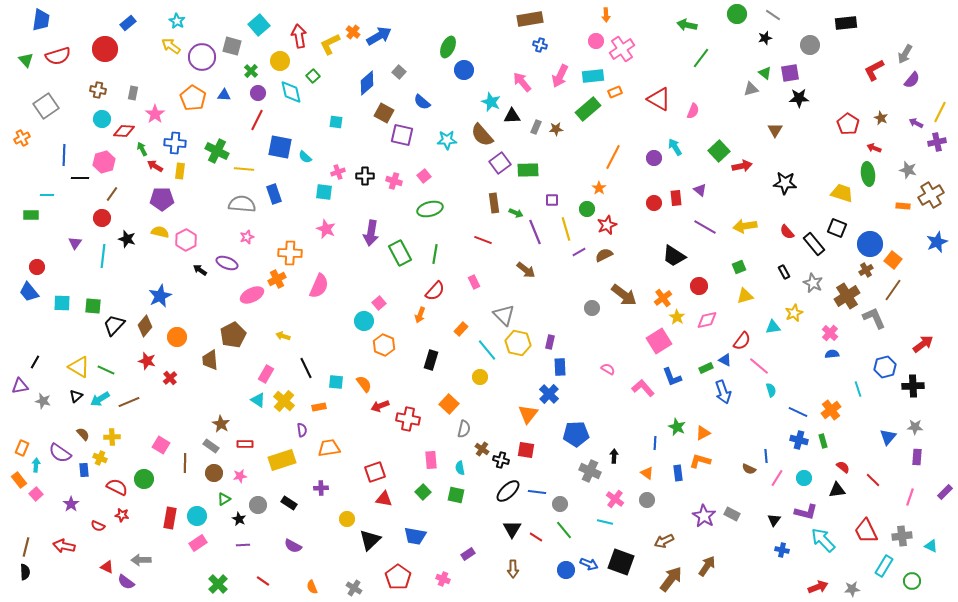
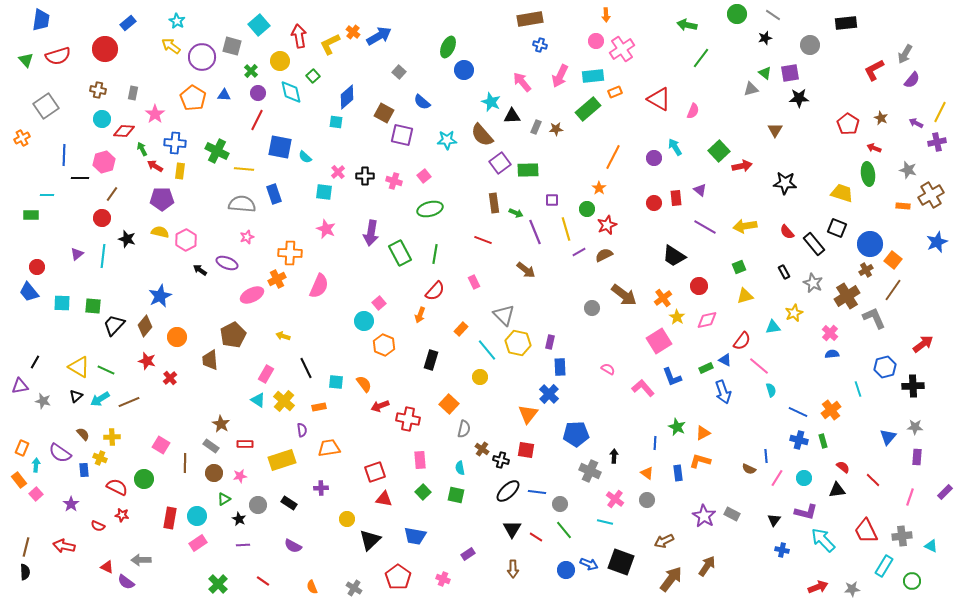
blue diamond at (367, 83): moved 20 px left, 14 px down
pink cross at (338, 172): rotated 24 degrees counterclockwise
purple triangle at (75, 243): moved 2 px right, 11 px down; rotated 16 degrees clockwise
pink rectangle at (431, 460): moved 11 px left
